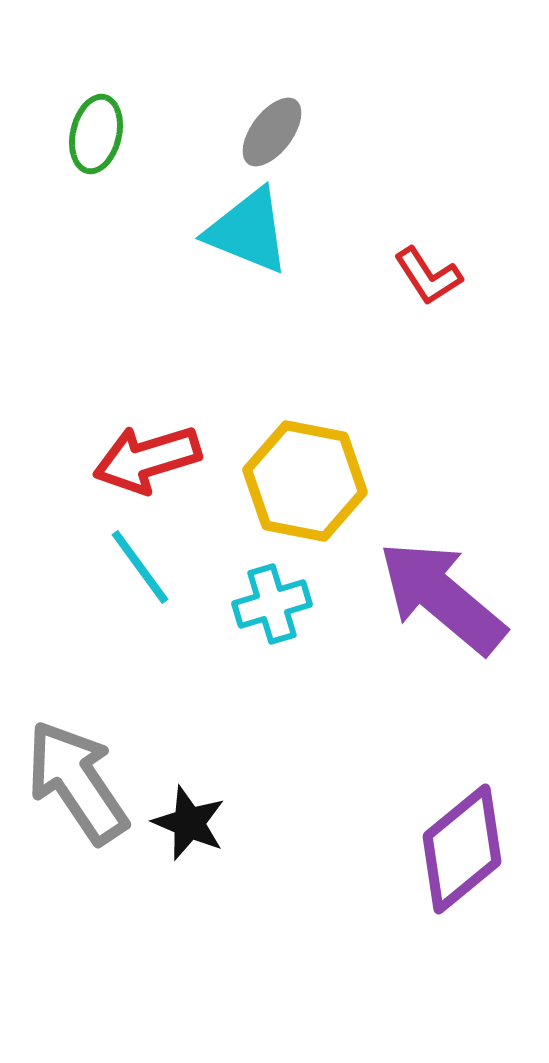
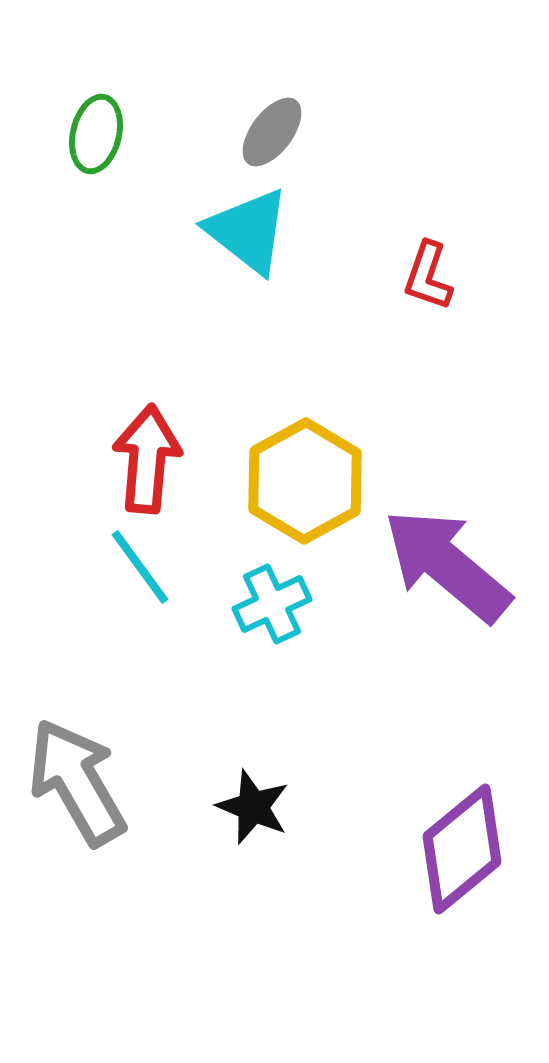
cyan triangle: rotated 16 degrees clockwise
red L-shape: rotated 52 degrees clockwise
red arrow: rotated 112 degrees clockwise
yellow hexagon: rotated 20 degrees clockwise
purple arrow: moved 5 px right, 32 px up
cyan cross: rotated 8 degrees counterclockwise
gray arrow: rotated 4 degrees clockwise
black star: moved 64 px right, 16 px up
